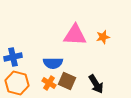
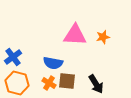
blue cross: rotated 24 degrees counterclockwise
blue semicircle: rotated 12 degrees clockwise
brown square: rotated 18 degrees counterclockwise
